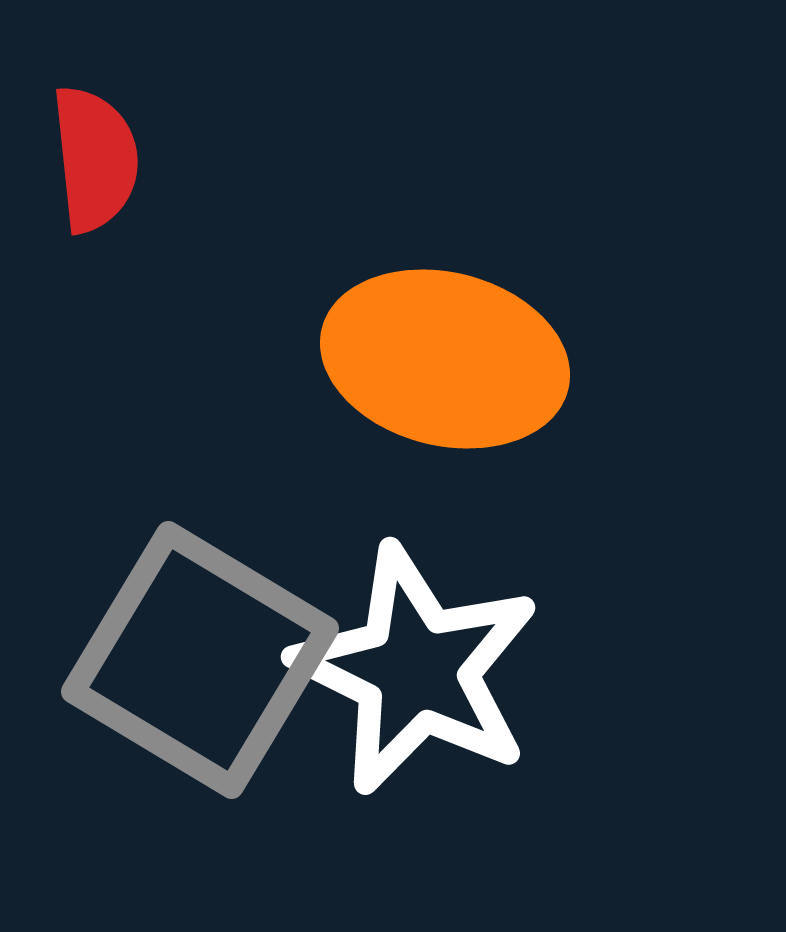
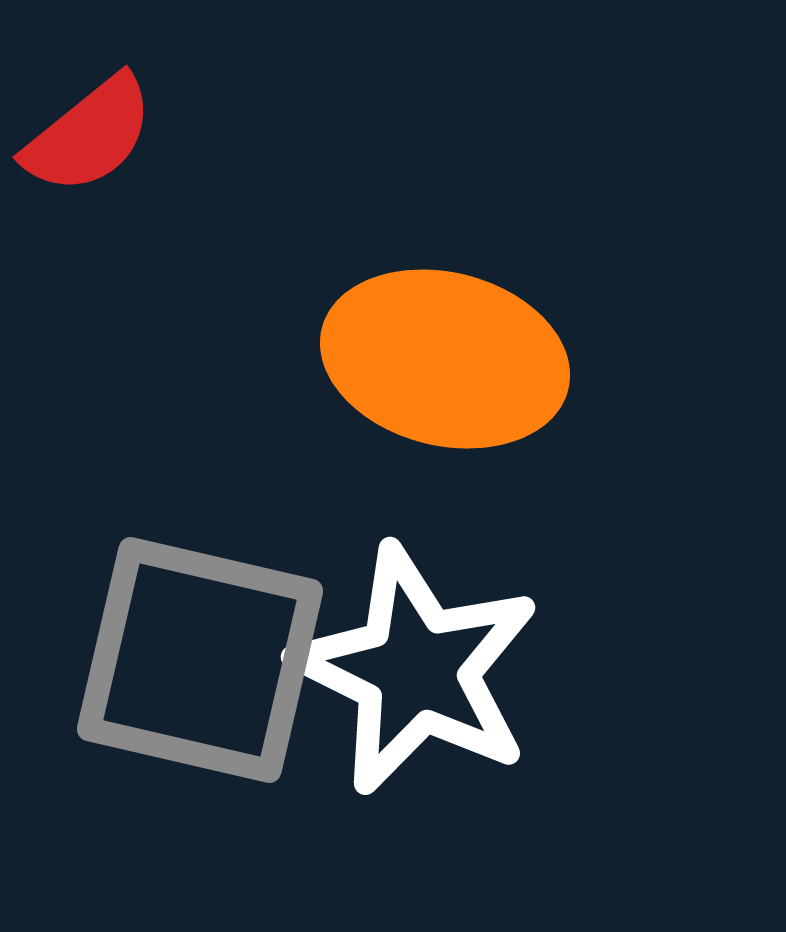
red semicircle: moved 6 px left, 24 px up; rotated 57 degrees clockwise
gray square: rotated 18 degrees counterclockwise
